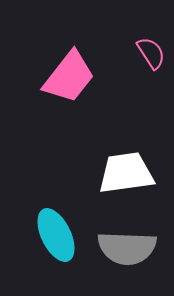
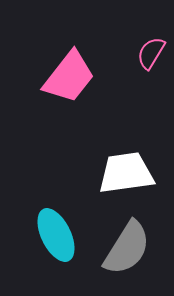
pink semicircle: rotated 116 degrees counterclockwise
gray semicircle: rotated 60 degrees counterclockwise
